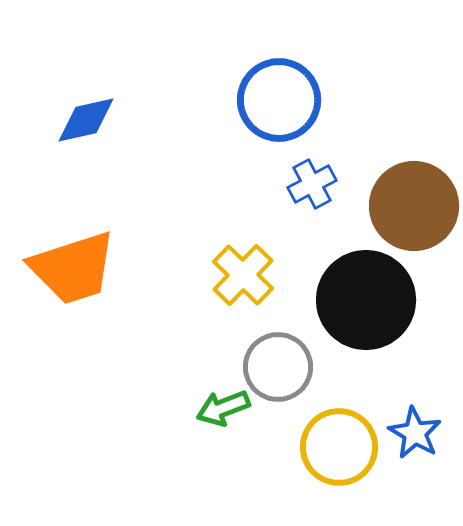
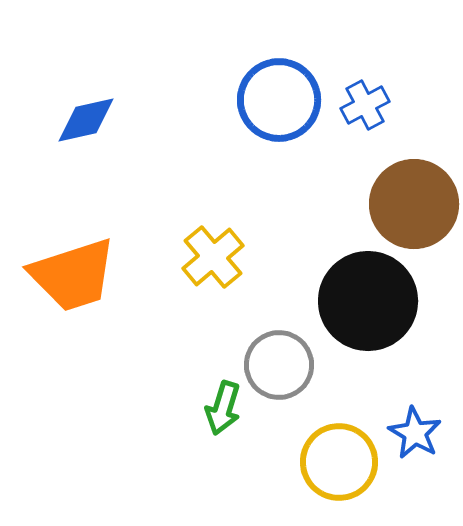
blue cross: moved 53 px right, 79 px up
brown circle: moved 2 px up
orange trapezoid: moved 7 px down
yellow cross: moved 30 px left, 18 px up; rotated 6 degrees clockwise
black circle: moved 2 px right, 1 px down
gray circle: moved 1 px right, 2 px up
green arrow: rotated 52 degrees counterclockwise
yellow circle: moved 15 px down
